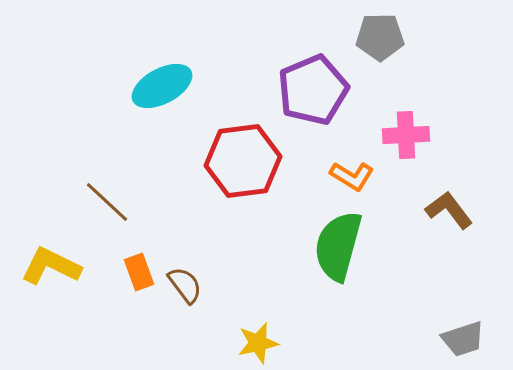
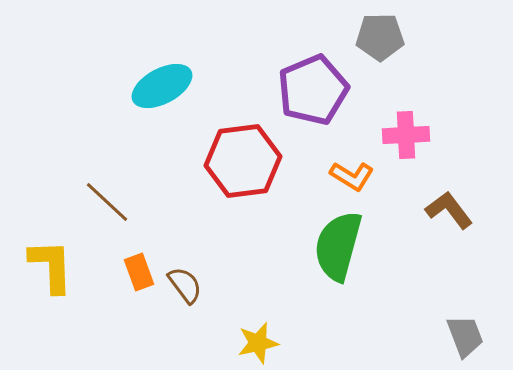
yellow L-shape: rotated 62 degrees clockwise
gray trapezoid: moved 2 px right, 3 px up; rotated 93 degrees counterclockwise
